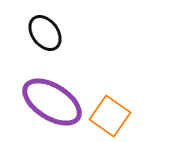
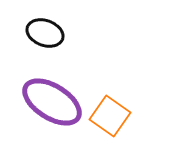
black ellipse: rotated 33 degrees counterclockwise
